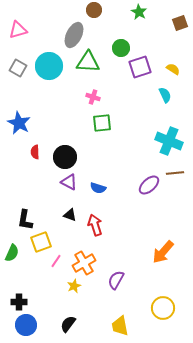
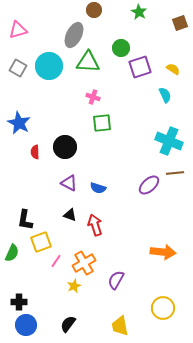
black circle: moved 10 px up
purple triangle: moved 1 px down
orange arrow: rotated 125 degrees counterclockwise
